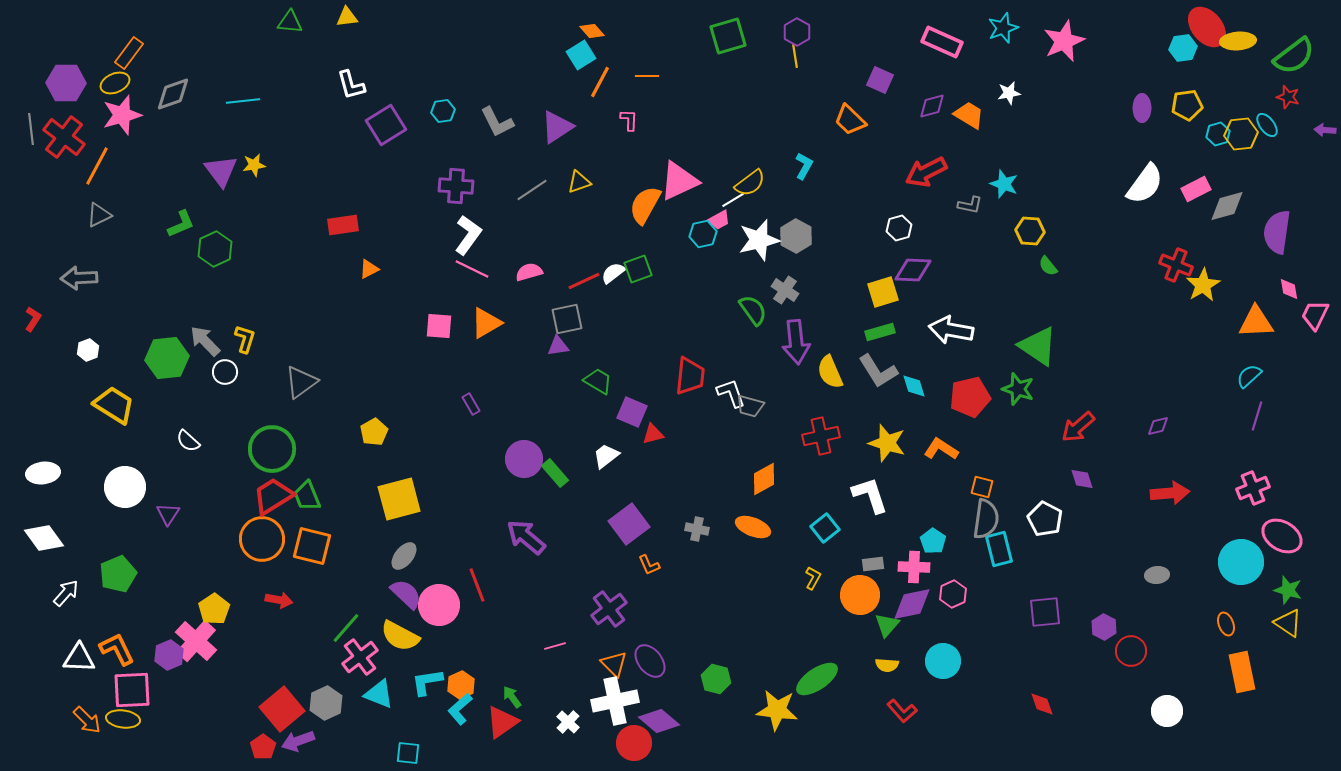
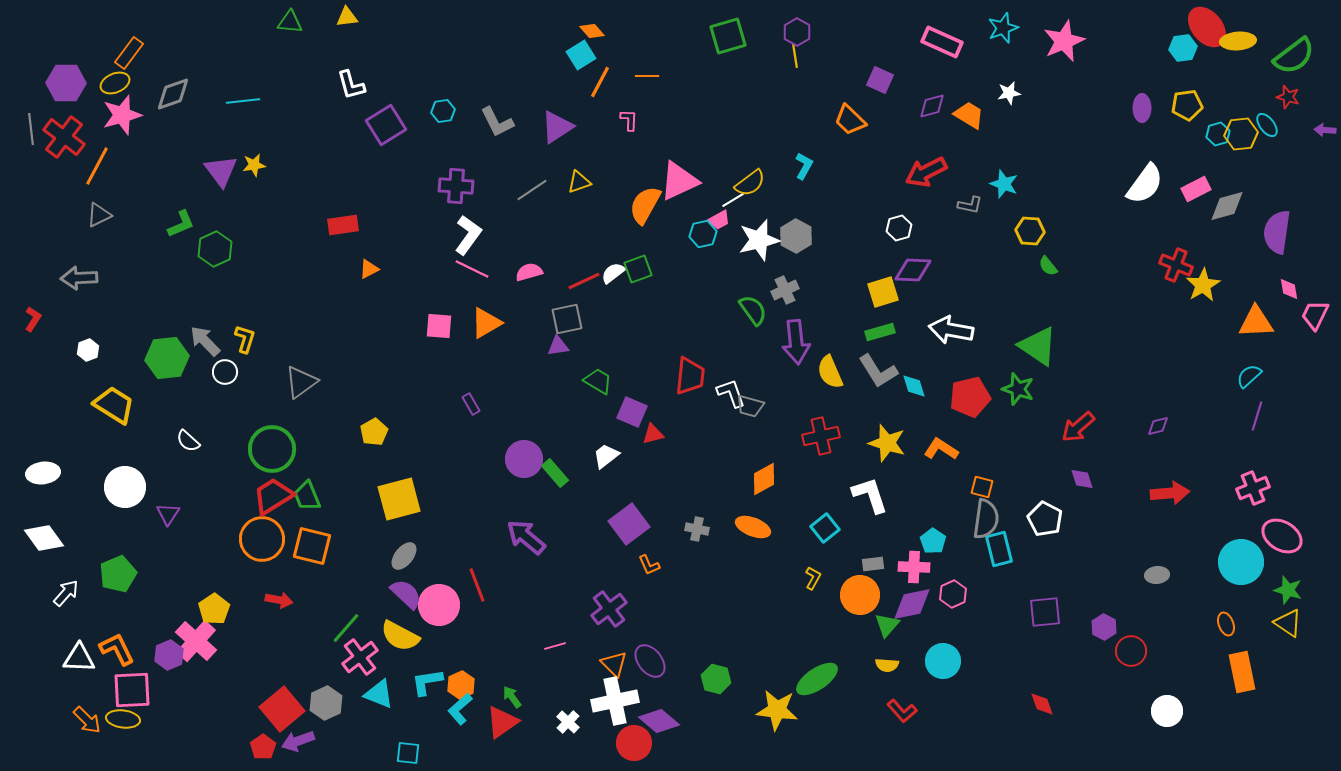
gray cross at (785, 290): rotated 32 degrees clockwise
